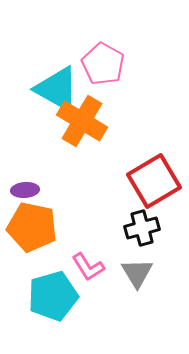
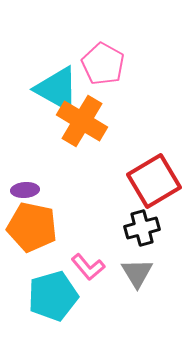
pink L-shape: rotated 8 degrees counterclockwise
